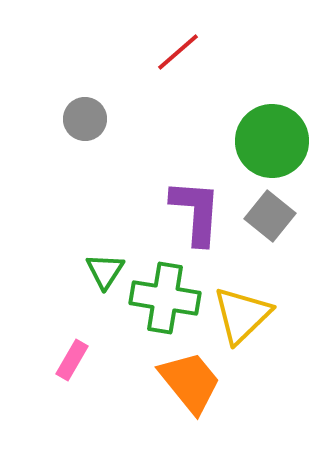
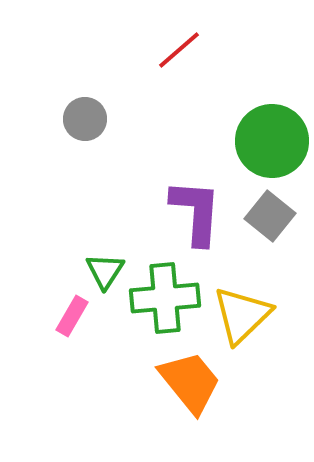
red line: moved 1 px right, 2 px up
green cross: rotated 14 degrees counterclockwise
pink rectangle: moved 44 px up
